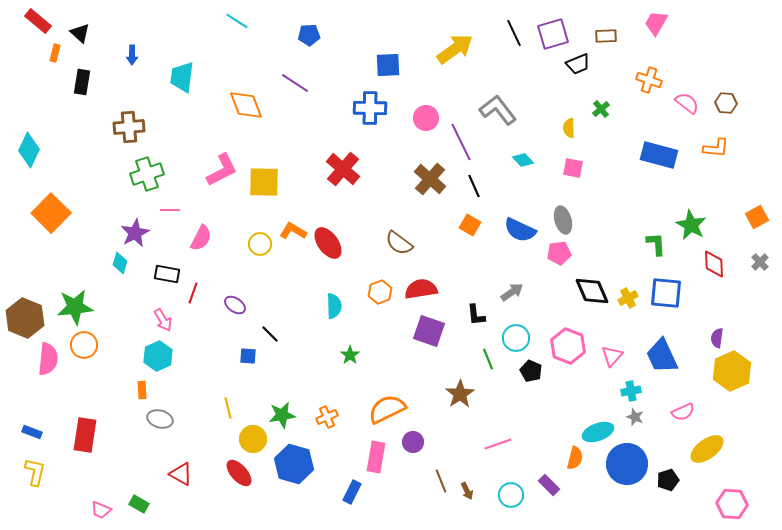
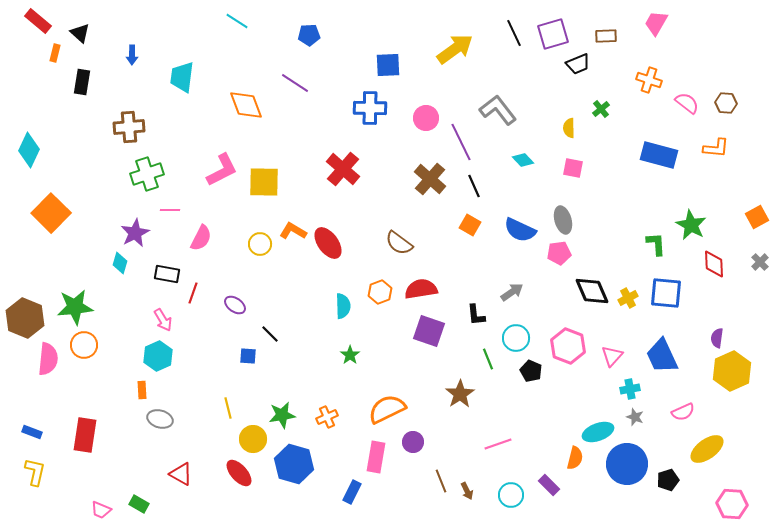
cyan semicircle at (334, 306): moved 9 px right
cyan cross at (631, 391): moved 1 px left, 2 px up
